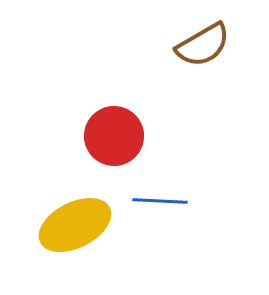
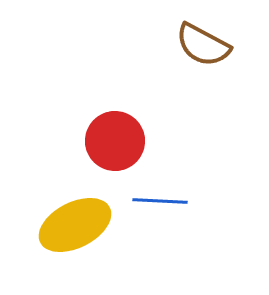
brown semicircle: rotated 58 degrees clockwise
red circle: moved 1 px right, 5 px down
